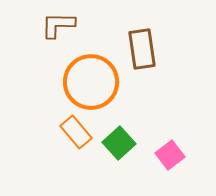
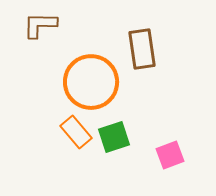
brown L-shape: moved 18 px left
green square: moved 5 px left, 6 px up; rotated 24 degrees clockwise
pink square: rotated 16 degrees clockwise
